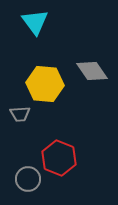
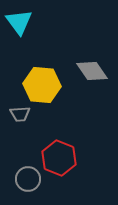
cyan triangle: moved 16 px left
yellow hexagon: moved 3 px left, 1 px down
